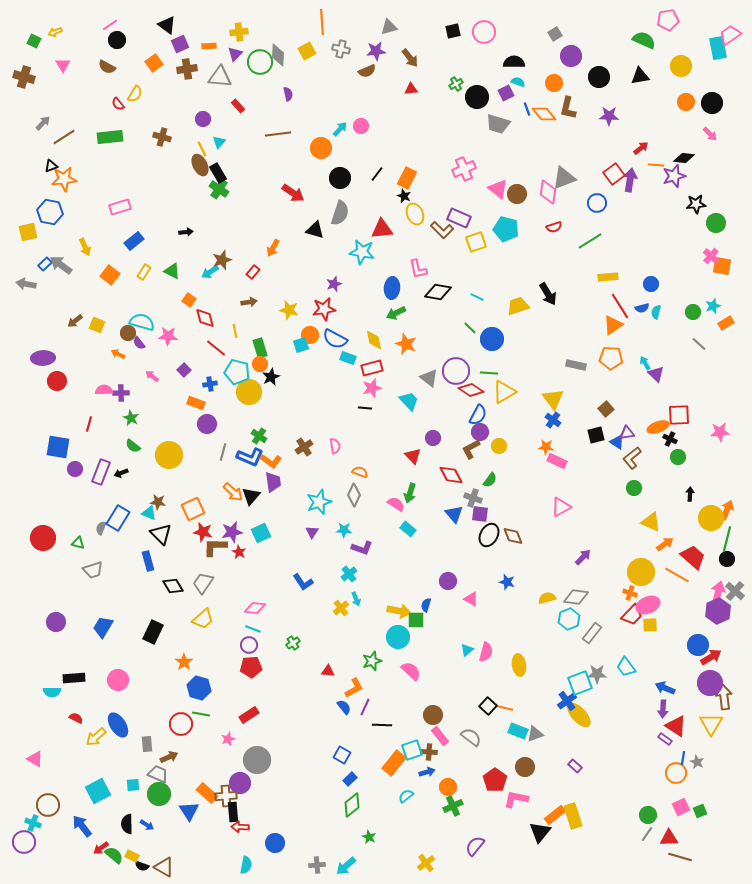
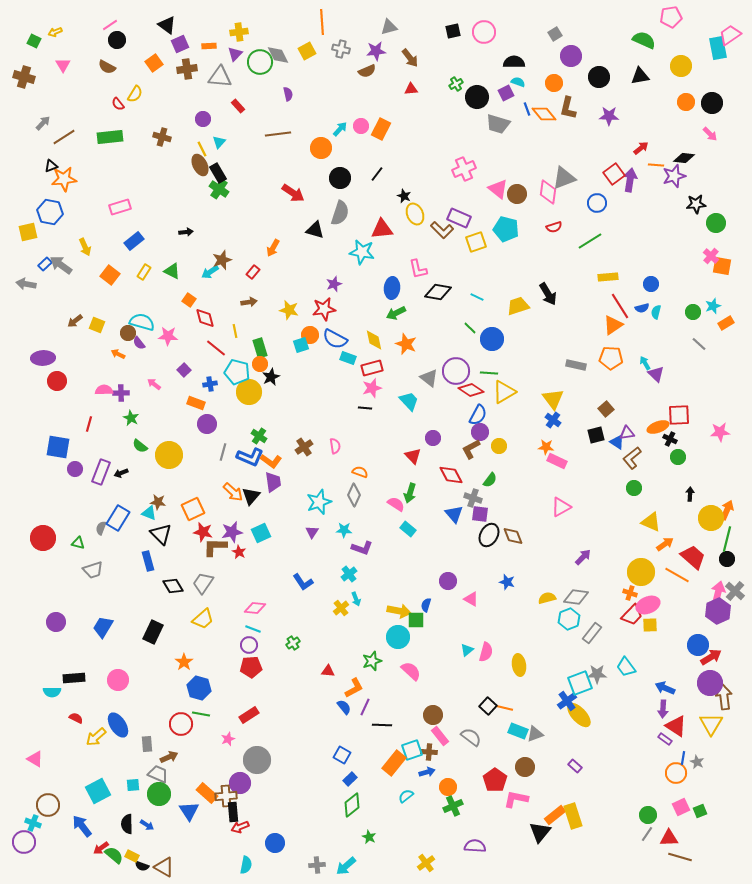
pink pentagon at (668, 20): moved 3 px right, 3 px up
gray diamond at (278, 55): rotated 30 degrees counterclockwise
orange rectangle at (407, 178): moved 26 px left, 49 px up
pink arrow at (152, 376): moved 2 px right, 8 px down
green semicircle at (133, 446): moved 7 px right
red arrow at (240, 827): rotated 24 degrees counterclockwise
purple semicircle at (475, 846): rotated 55 degrees clockwise
